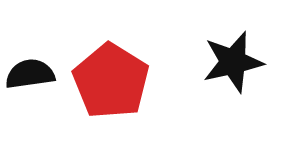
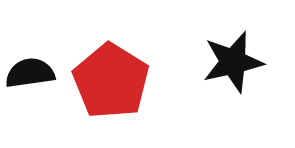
black semicircle: moved 1 px up
